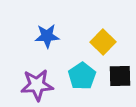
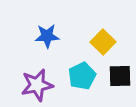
cyan pentagon: rotated 8 degrees clockwise
purple star: rotated 8 degrees counterclockwise
